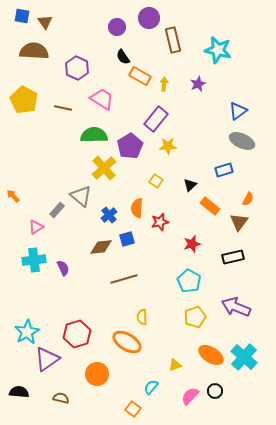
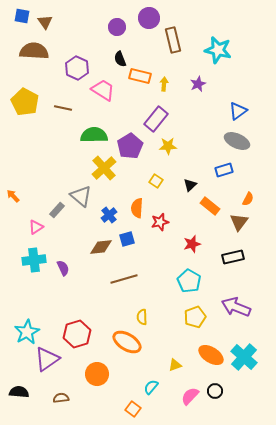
black semicircle at (123, 57): moved 3 px left, 2 px down; rotated 14 degrees clockwise
orange rectangle at (140, 76): rotated 15 degrees counterclockwise
pink trapezoid at (102, 99): moved 1 px right, 9 px up
yellow pentagon at (24, 100): moved 1 px right, 2 px down
gray ellipse at (242, 141): moved 5 px left
brown semicircle at (61, 398): rotated 21 degrees counterclockwise
